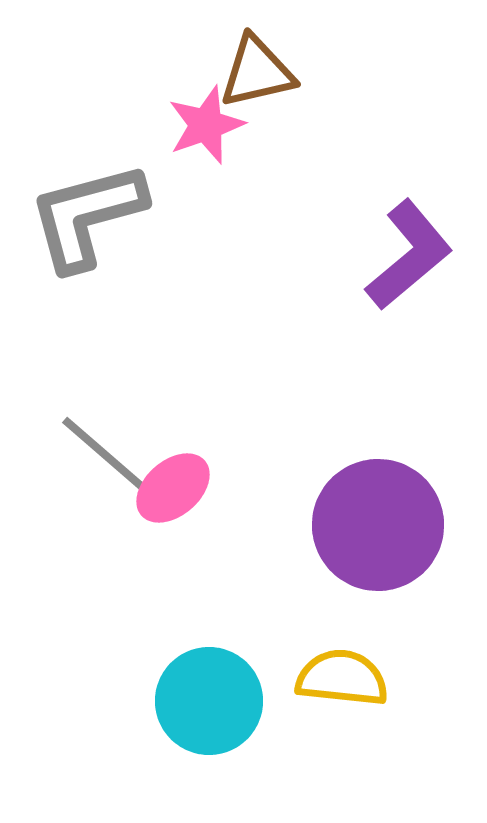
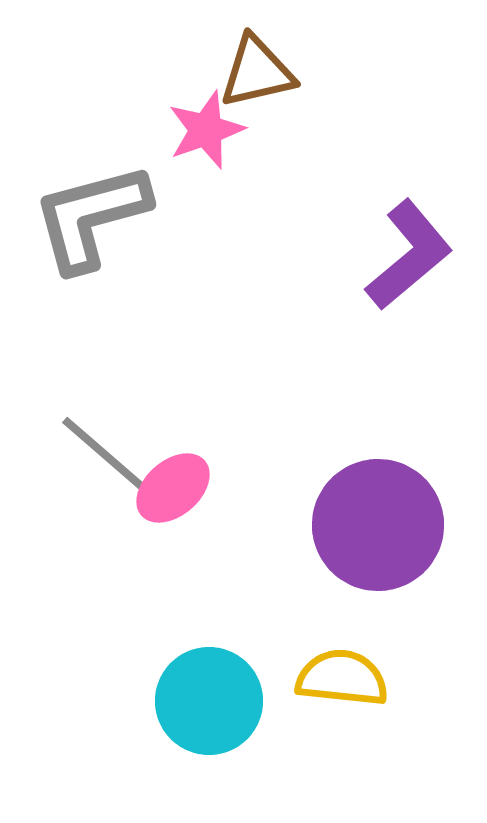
pink star: moved 5 px down
gray L-shape: moved 4 px right, 1 px down
